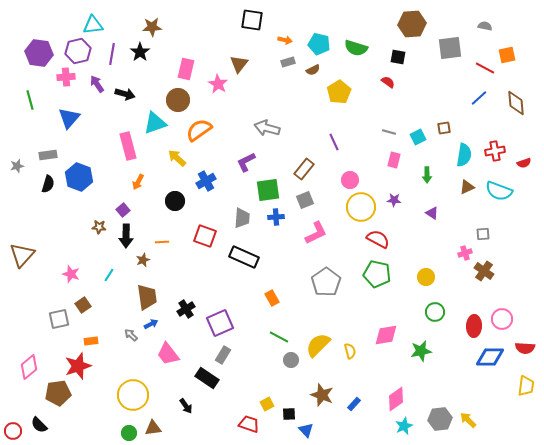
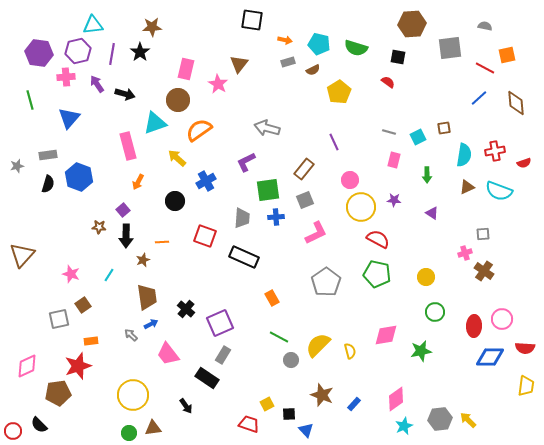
black cross at (186, 309): rotated 18 degrees counterclockwise
pink diamond at (29, 367): moved 2 px left, 1 px up; rotated 15 degrees clockwise
